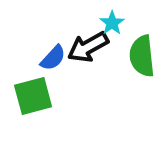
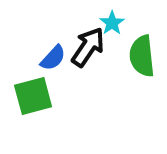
black arrow: rotated 153 degrees clockwise
